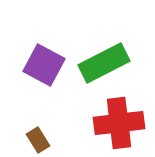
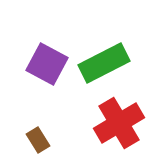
purple square: moved 3 px right, 1 px up
red cross: rotated 24 degrees counterclockwise
